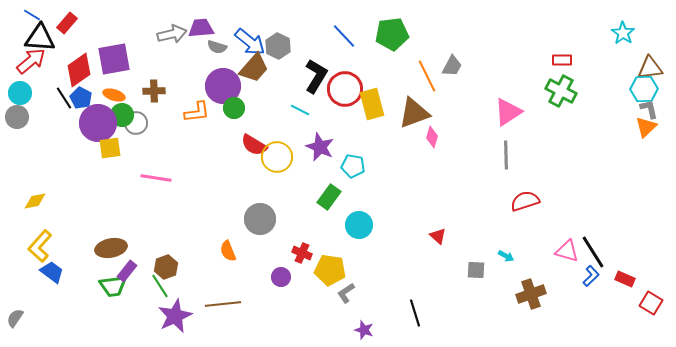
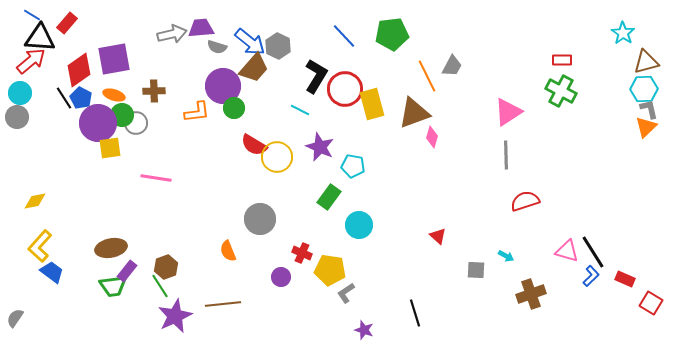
brown triangle at (650, 68): moved 4 px left, 6 px up; rotated 8 degrees counterclockwise
